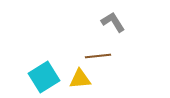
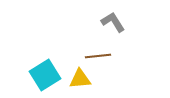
cyan square: moved 1 px right, 2 px up
